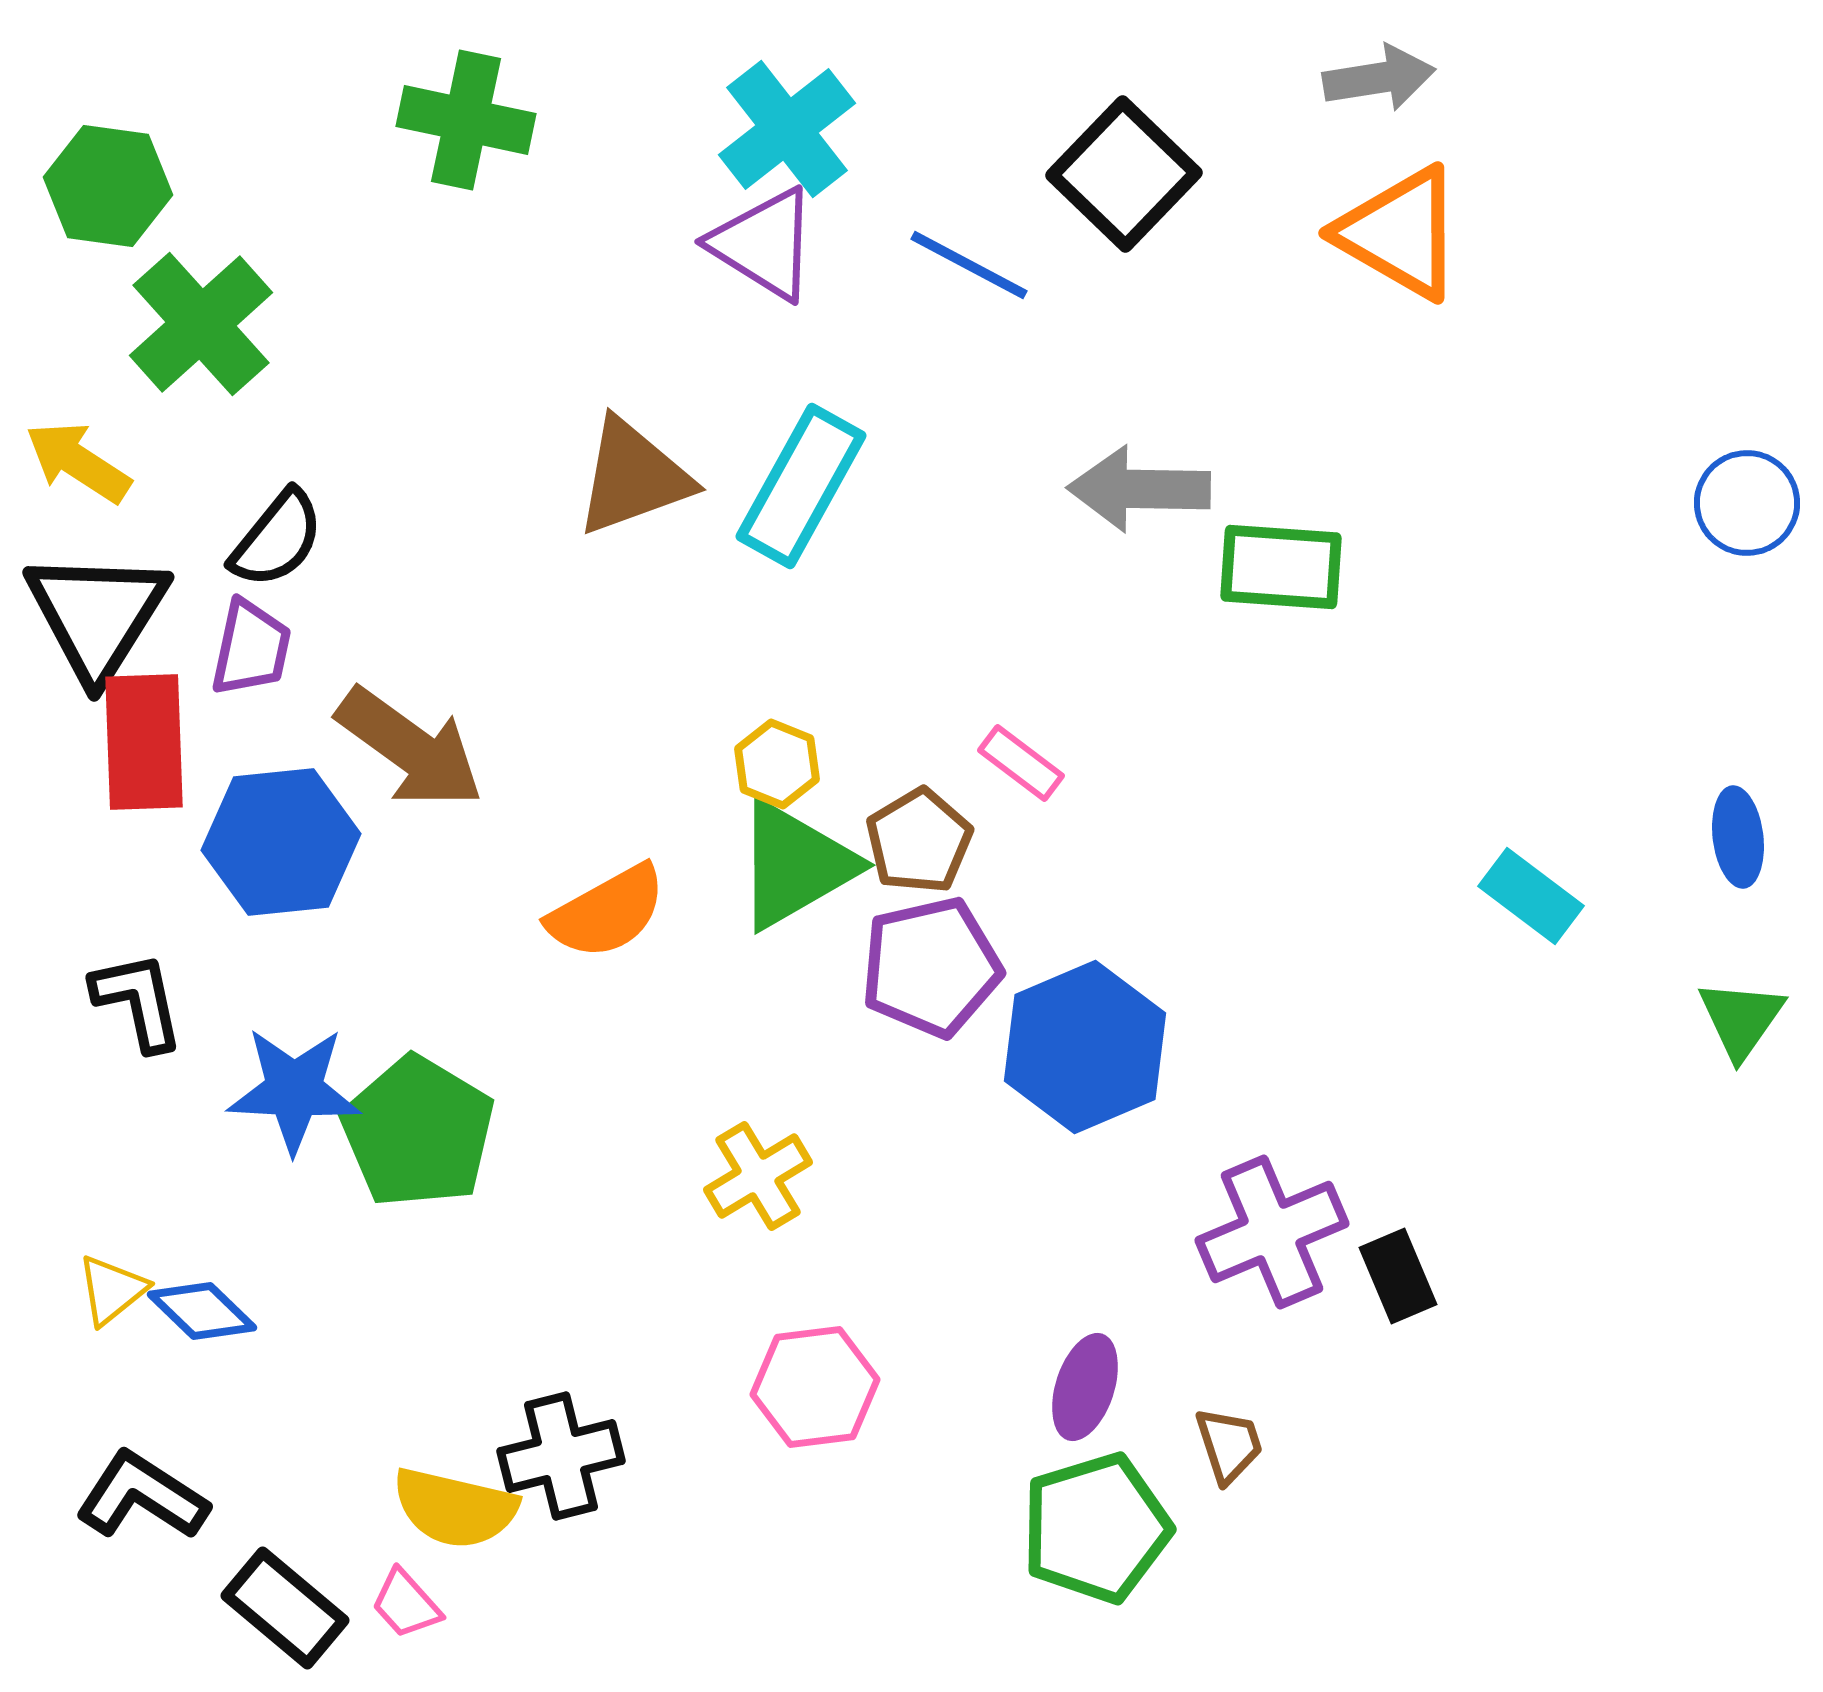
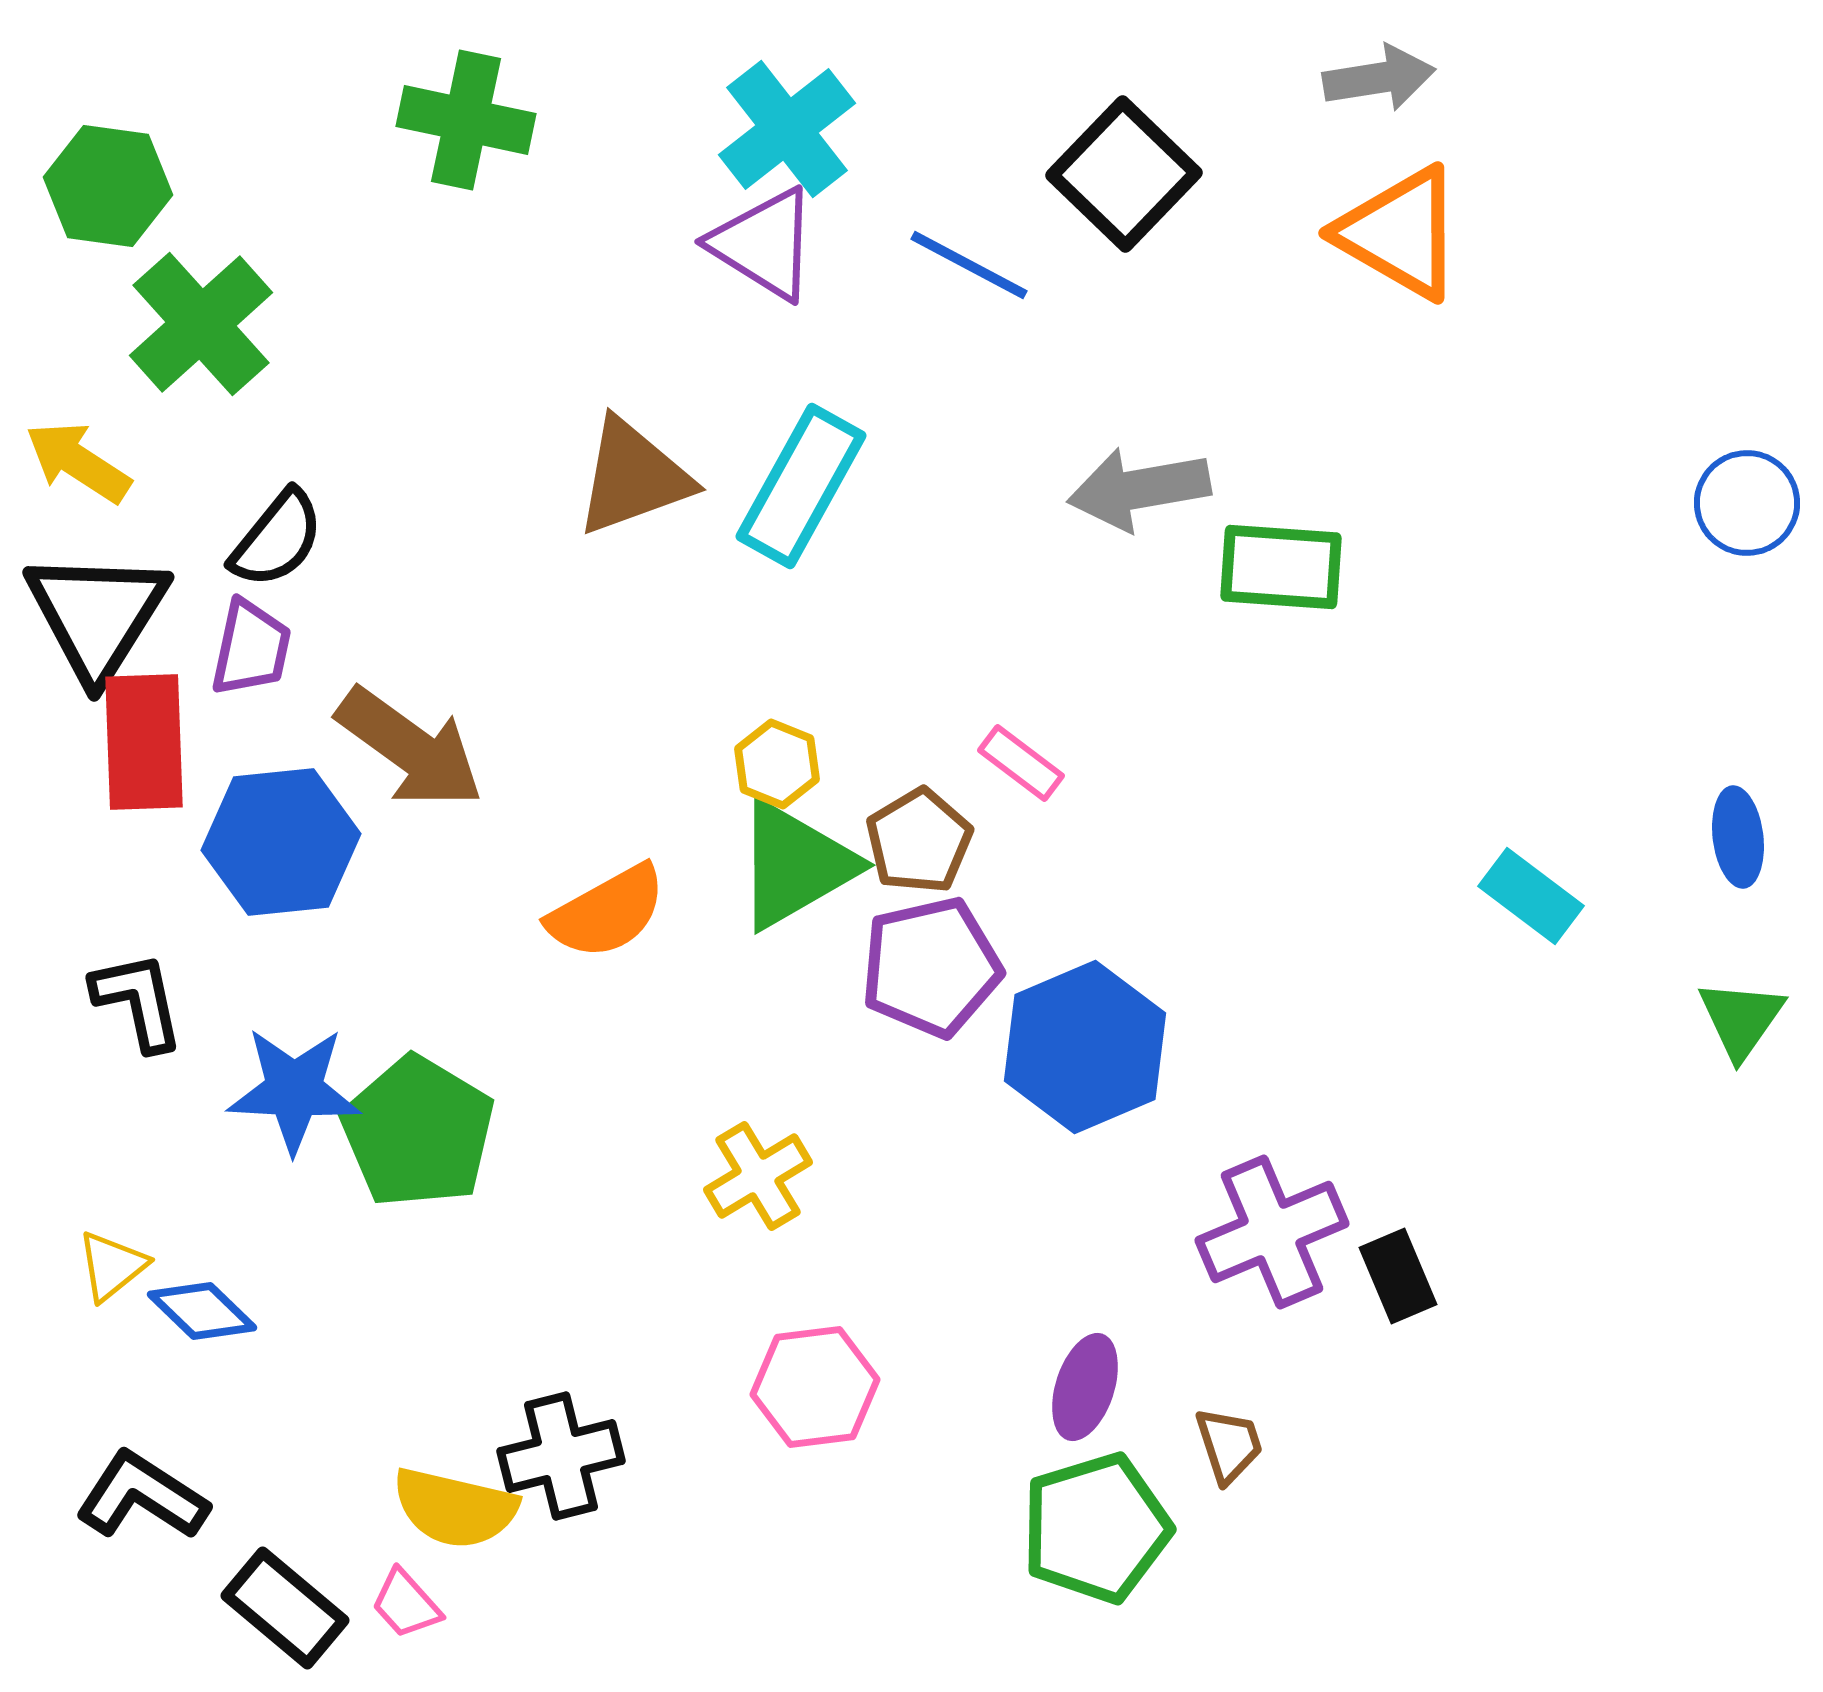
gray arrow at (1139, 489): rotated 11 degrees counterclockwise
yellow triangle at (112, 1290): moved 24 px up
